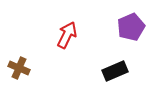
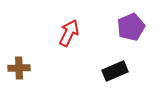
red arrow: moved 2 px right, 2 px up
brown cross: rotated 25 degrees counterclockwise
